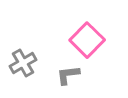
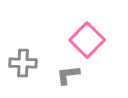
gray cross: rotated 32 degrees clockwise
